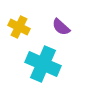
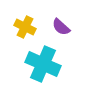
yellow cross: moved 6 px right
